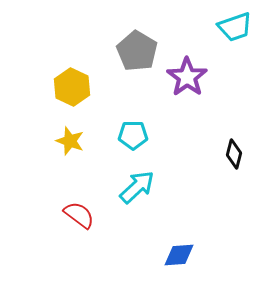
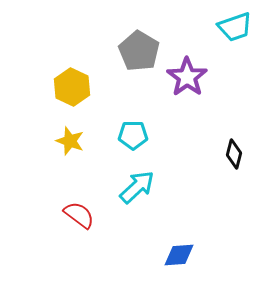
gray pentagon: moved 2 px right
